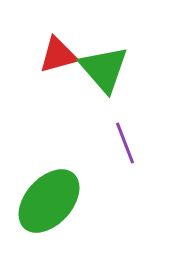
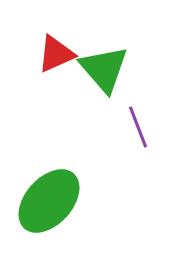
red triangle: moved 2 px left, 1 px up; rotated 9 degrees counterclockwise
purple line: moved 13 px right, 16 px up
